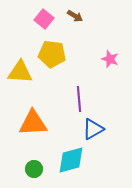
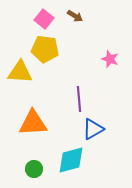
yellow pentagon: moved 7 px left, 5 px up
